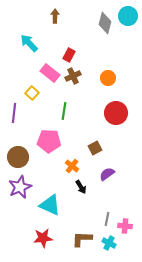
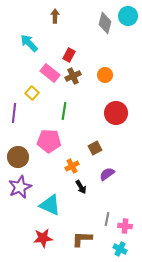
orange circle: moved 3 px left, 3 px up
orange cross: rotated 24 degrees clockwise
cyan cross: moved 11 px right, 6 px down
